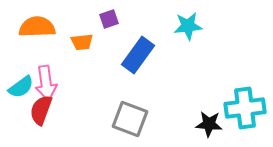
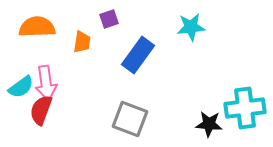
cyan star: moved 3 px right, 1 px down
orange trapezoid: rotated 75 degrees counterclockwise
